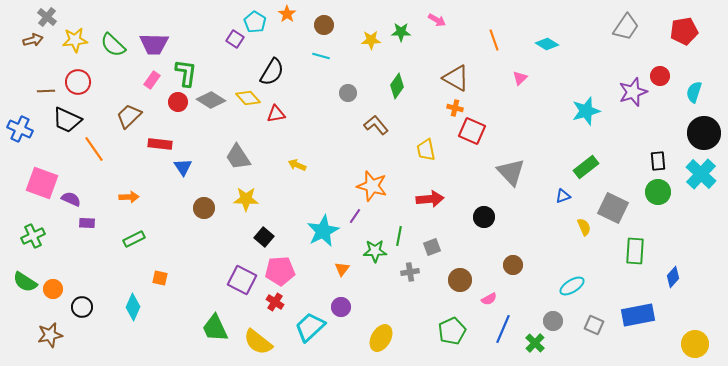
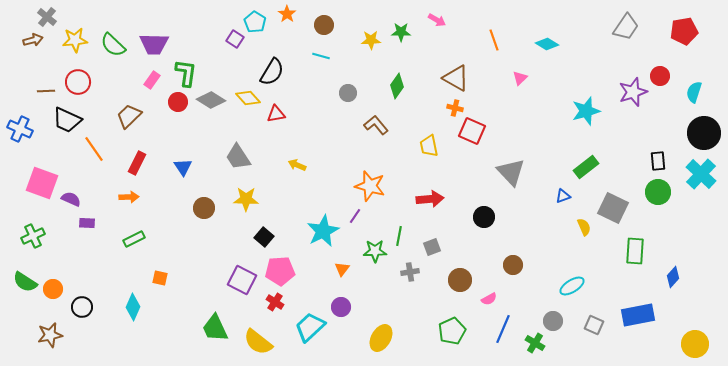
red rectangle at (160, 144): moved 23 px left, 19 px down; rotated 70 degrees counterclockwise
yellow trapezoid at (426, 150): moved 3 px right, 4 px up
orange star at (372, 186): moved 2 px left
green cross at (535, 343): rotated 12 degrees counterclockwise
